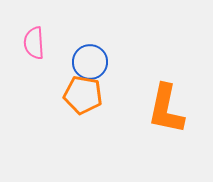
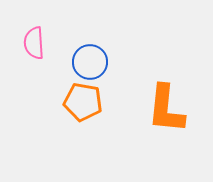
orange pentagon: moved 7 px down
orange L-shape: rotated 6 degrees counterclockwise
